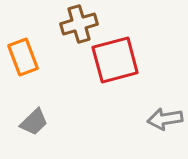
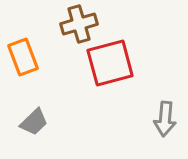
red square: moved 5 px left, 3 px down
gray arrow: rotated 76 degrees counterclockwise
